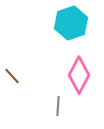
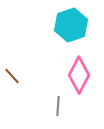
cyan hexagon: moved 2 px down
